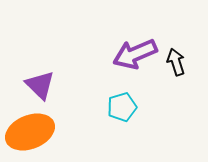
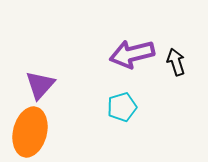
purple arrow: moved 3 px left; rotated 9 degrees clockwise
purple triangle: rotated 28 degrees clockwise
orange ellipse: rotated 54 degrees counterclockwise
